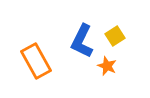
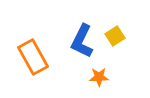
orange rectangle: moved 3 px left, 4 px up
orange star: moved 8 px left, 11 px down; rotated 24 degrees counterclockwise
